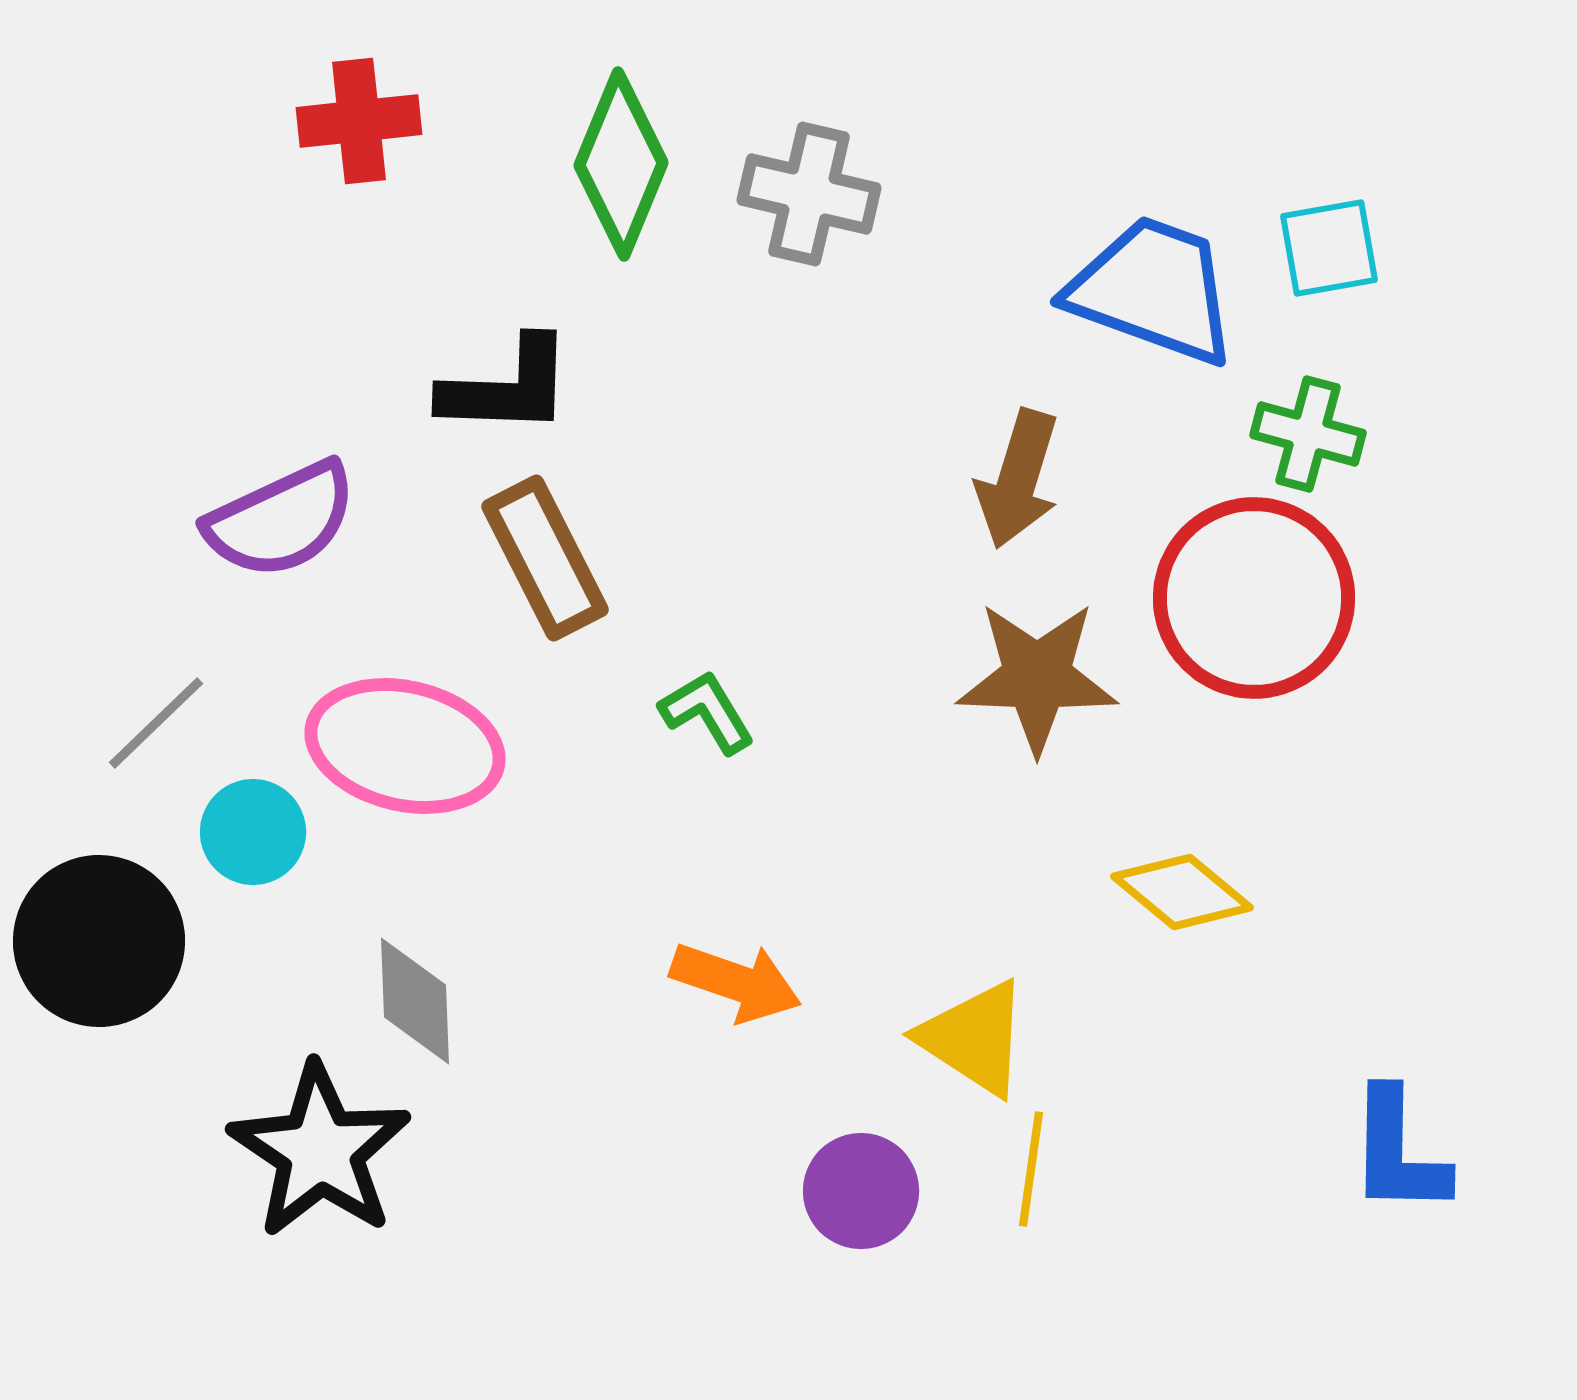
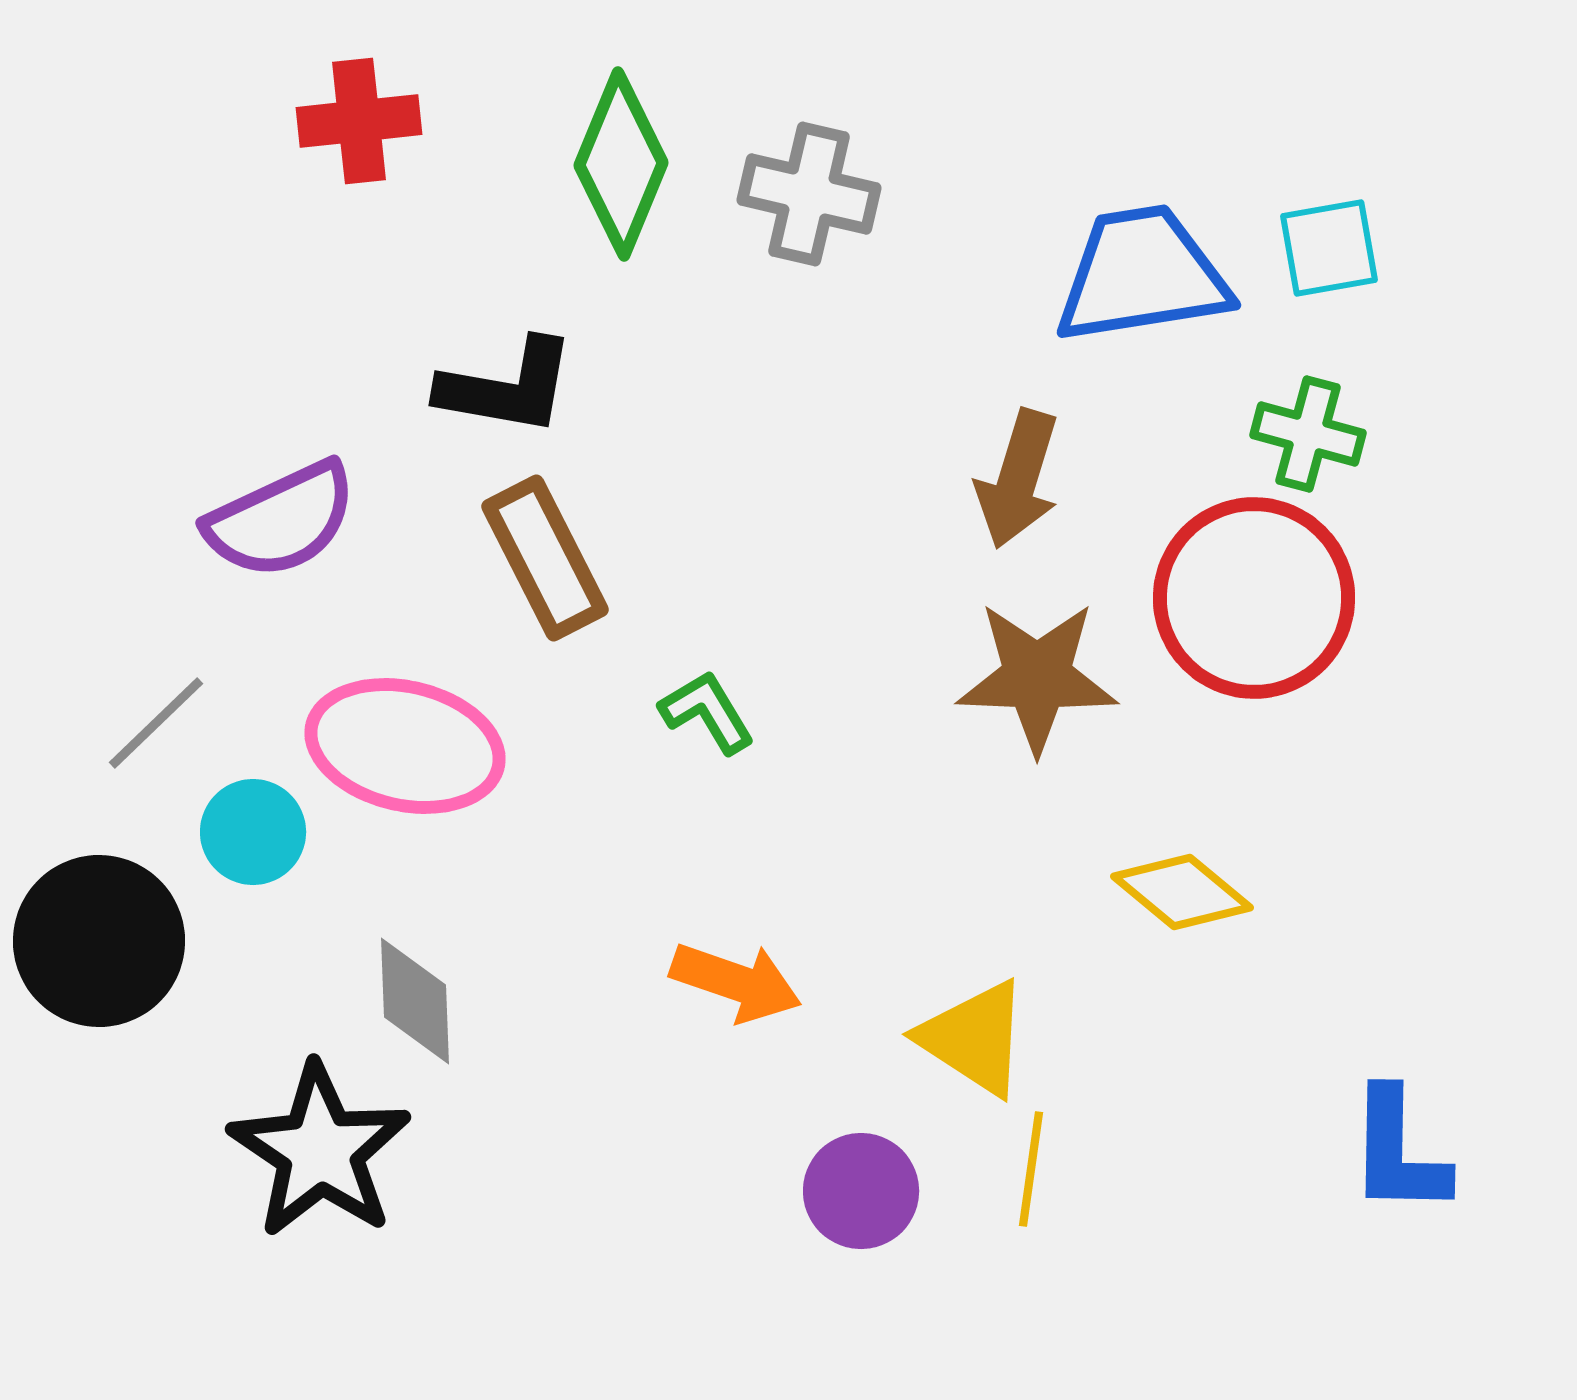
blue trapezoid: moved 11 px left, 15 px up; rotated 29 degrees counterclockwise
black L-shape: rotated 8 degrees clockwise
